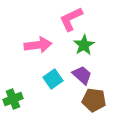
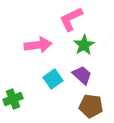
brown pentagon: moved 3 px left, 6 px down
